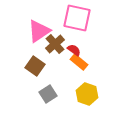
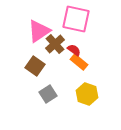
pink square: moved 1 px left, 1 px down
